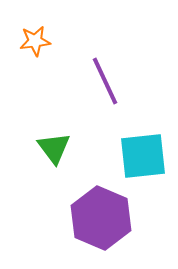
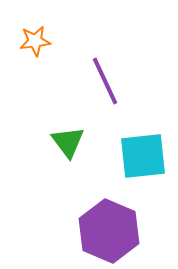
green triangle: moved 14 px right, 6 px up
purple hexagon: moved 8 px right, 13 px down
